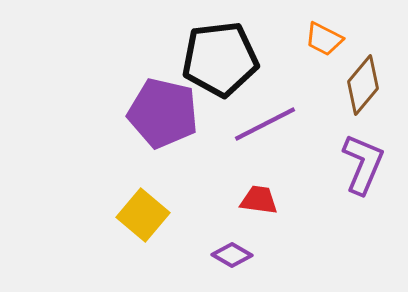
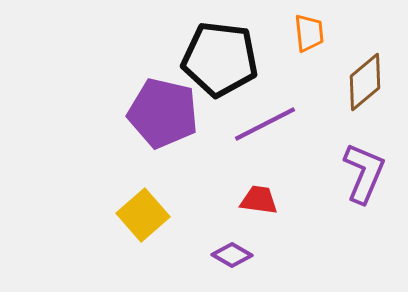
orange trapezoid: moved 15 px left, 6 px up; rotated 123 degrees counterclockwise
black pentagon: rotated 14 degrees clockwise
brown diamond: moved 2 px right, 3 px up; rotated 10 degrees clockwise
purple L-shape: moved 1 px right, 9 px down
yellow square: rotated 9 degrees clockwise
